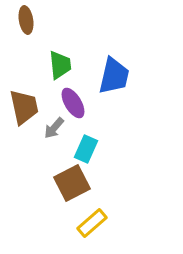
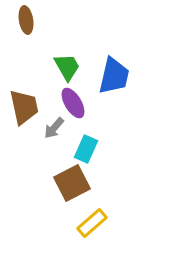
green trapezoid: moved 7 px right, 2 px down; rotated 24 degrees counterclockwise
